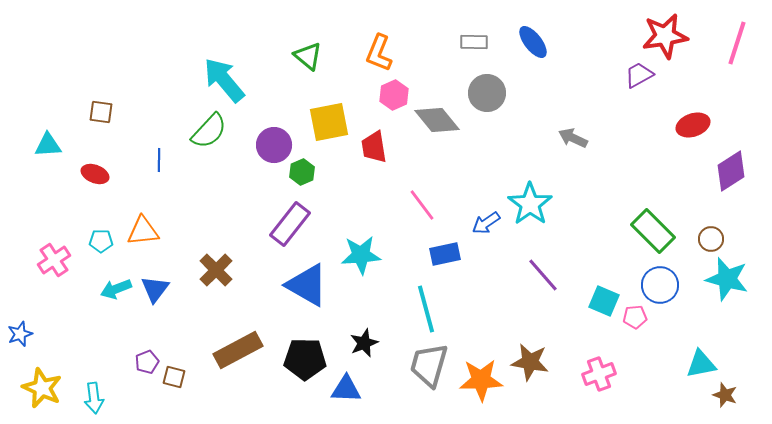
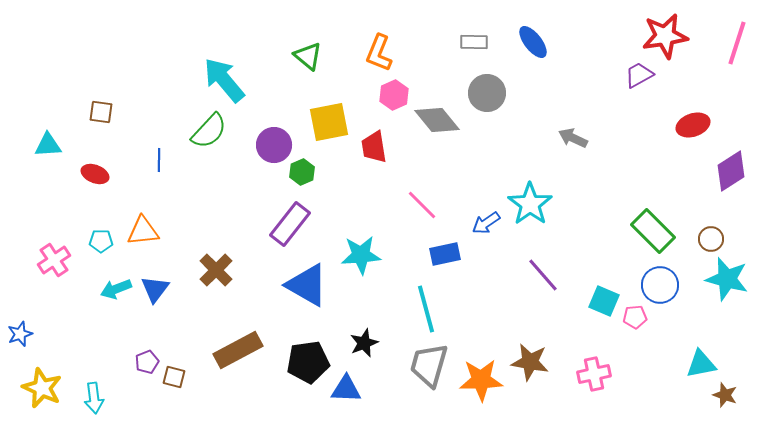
pink line at (422, 205): rotated 8 degrees counterclockwise
black pentagon at (305, 359): moved 3 px right, 3 px down; rotated 9 degrees counterclockwise
pink cross at (599, 374): moved 5 px left; rotated 8 degrees clockwise
